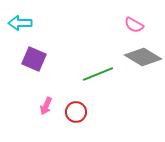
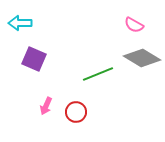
gray diamond: moved 1 px left, 1 px down
